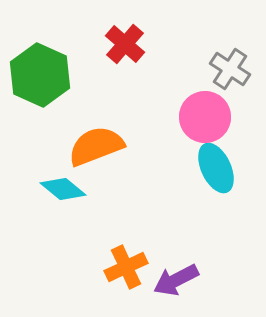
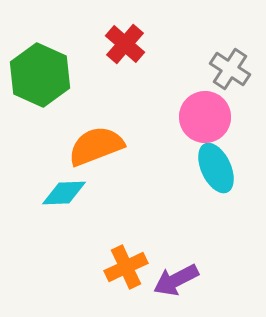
cyan diamond: moved 1 px right, 4 px down; rotated 42 degrees counterclockwise
